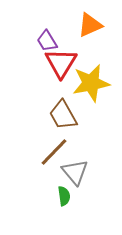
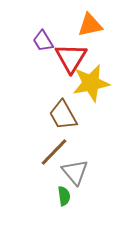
orange triangle: rotated 12 degrees clockwise
purple trapezoid: moved 4 px left
red triangle: moved 10 px right, 5 px up
